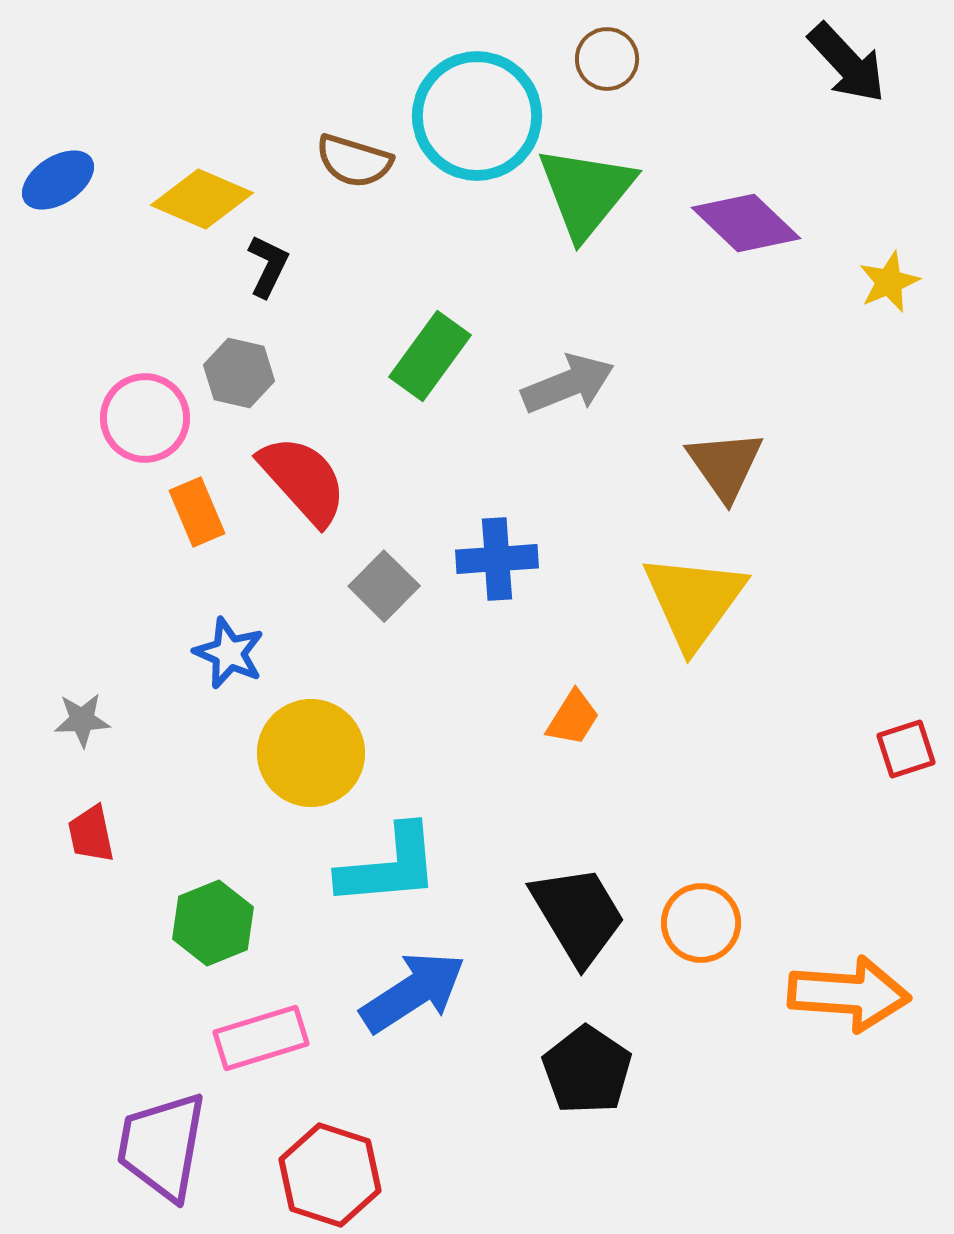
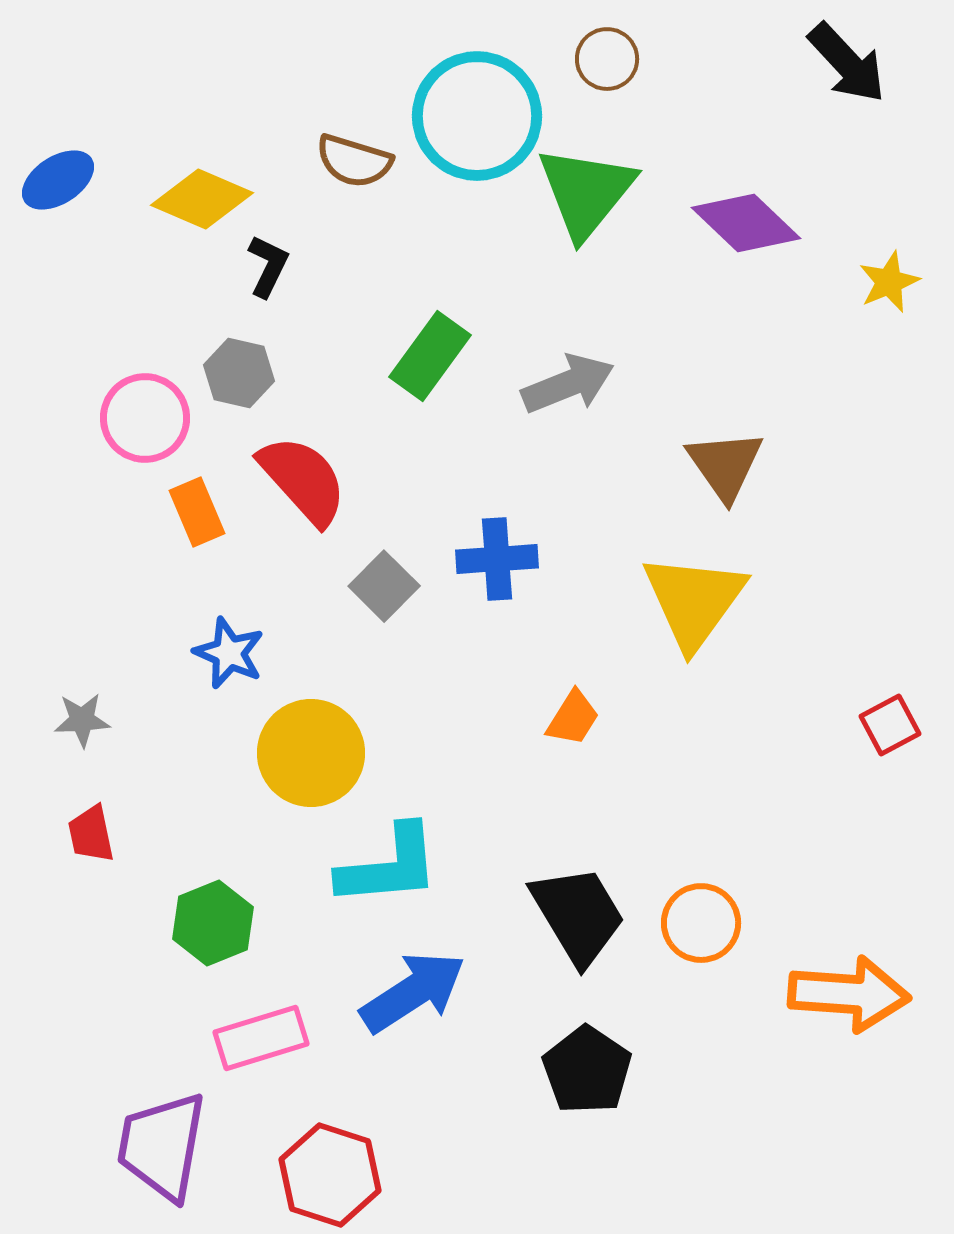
red square: moved 16 px left, 24 px up; rotated 10 degrees counterclockwise
